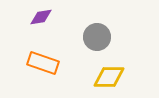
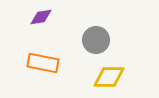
gray circle: moved 1 px left, 3 px down
orange rectangle: rotated 8 degrees counterclockwise
